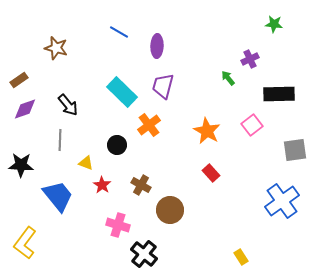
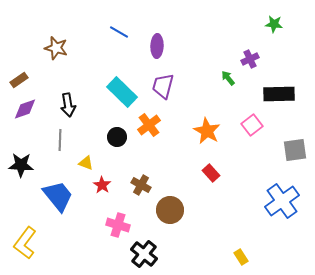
black arrow: rotated 30 degrees clockwise
black circle: moved 8 px up
